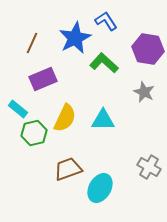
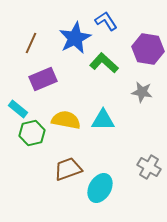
brown line: moved 1 px left
gray star: moved 2 px left; rotated 15 degrees counterclockwise
yellow semicircle: moved 1 px right, 2 px down; rotated 104 degrees counterclockwise
green hexagon: moved 2 px left
